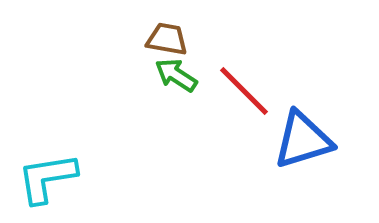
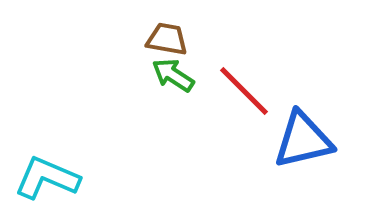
green arrow: moved 3 px left
blue triangle: rotated 4 degrees clockwise
cyan L-shape: rotated 32 degrees clockwise
